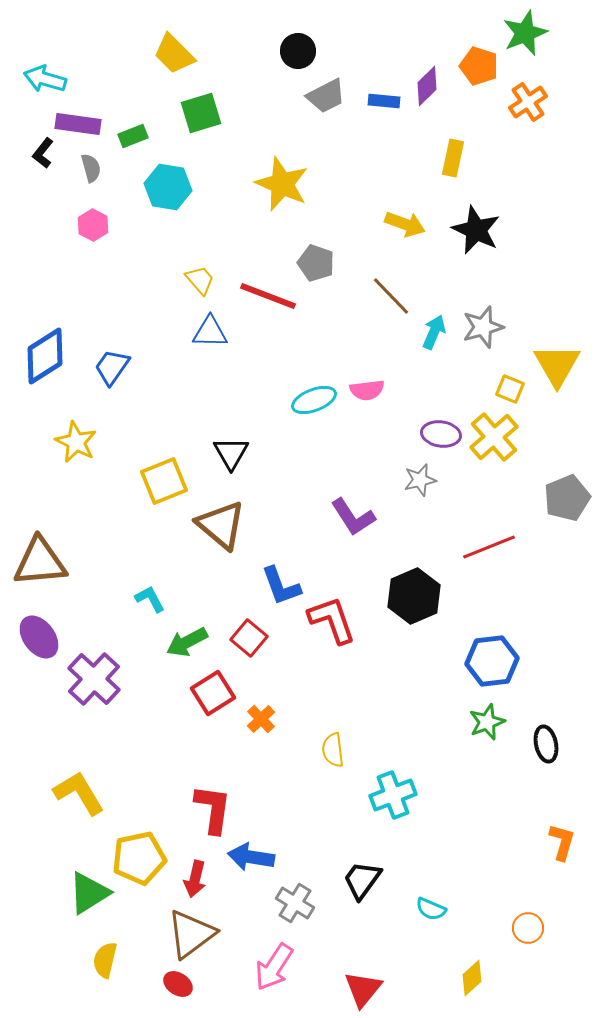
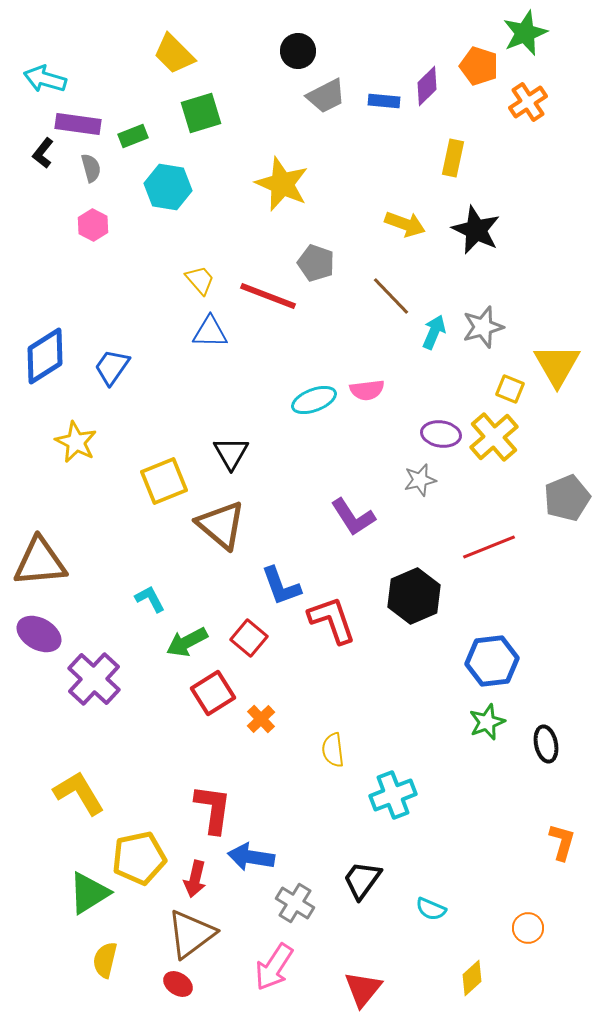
purple ellipse at (39, 637): moved 3 px up; rotated 24 degrees counterclockwise
